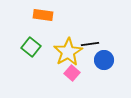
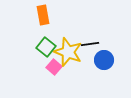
orange rectangle: rotated 72 degrees clockwise
green square: moved 15 px right
yellow star: rotated 20 degrees counterclockwise
pink square: moved 18 px left, 6 px up
